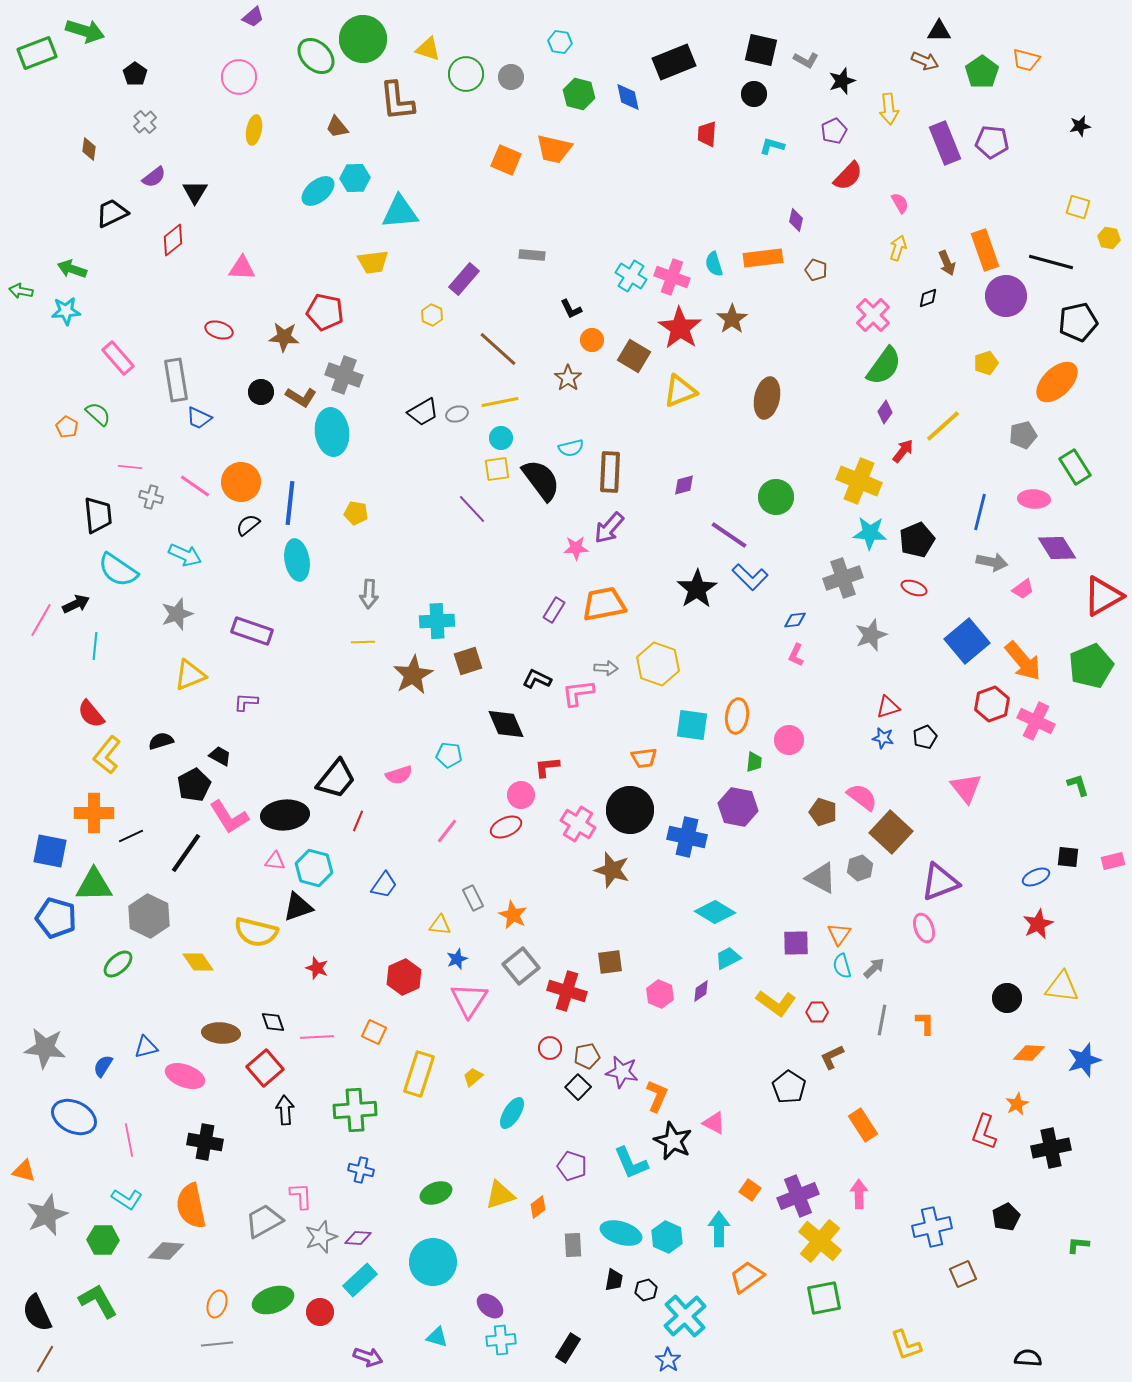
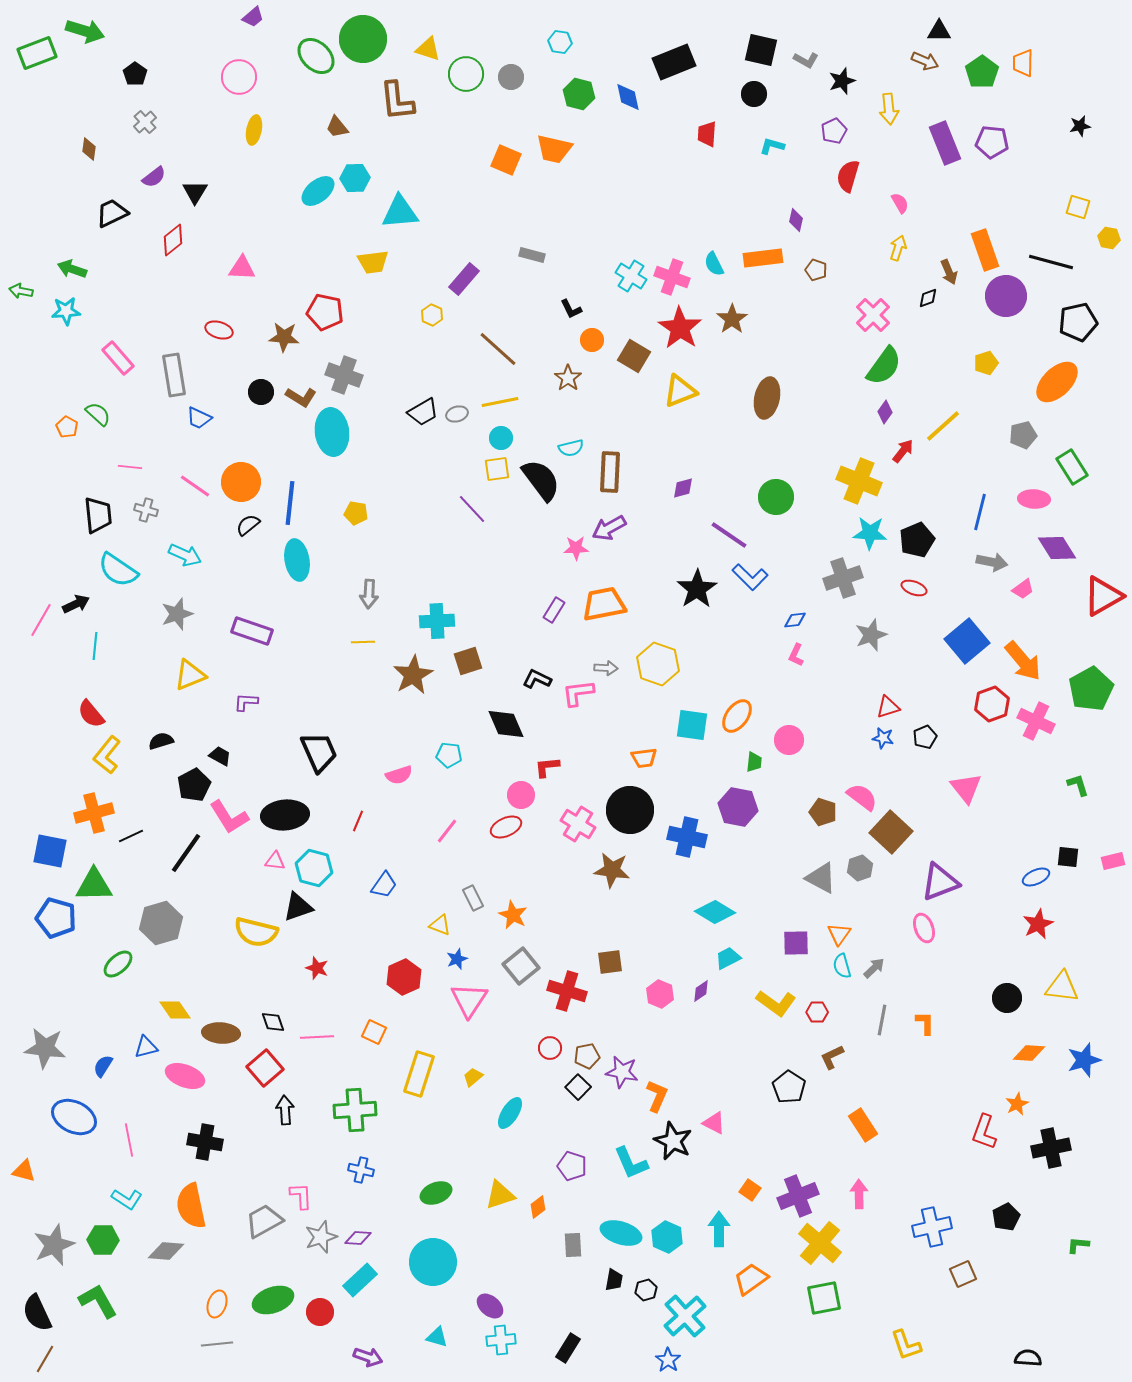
orange trapezoid at (1026, 60): moved 3 px left, 3 px down; rotated 76 degrees clockwise
red semicircle at (848, 176): rotated 152 degrees clockwise
gray rectangle at (532, 255): rotated 10 degrees clockwise
brown arrow at (947, 263): moved 2 px right, 9 px down
cyan semicircle at (714, 264): rotated 10 degrees counterclockwise
gray rectangle at (176, 380): moved 2 px left, 5 px up
green rectangle at (1075, 467): moved 3 px left
purple diamond at (684, 485): moved 1 px left, 3 px down
gray cross at (151, 497): moved 5 px left, 13 px down
purple arrow at (609, 528): rotated 20 degrees clockwise
green pentagon at (1091, 666): moved 23 px down; rotated 6 degrees counterclockwise
orange ellipse at (737, 716): rotated 28 degrees clockwise
black trapezoid at (336, 779): moved 17 px left, 27 px up; rotated 63 degrees counterclockwise
orange cross at (94, 813): rotated 15 degrees counterclockwise
brown star at (612, 870): rotated 9 degrees counterclockwise
gray hexagon at (149, 916): moved 12 px right, 7 px down; rotated 18 degrees clockwise
yellow triangle at (440, 925): rotated 15 degrees clockwise
yellow diamond at (198, 962): moved 23 px left, 48 px down
cyan ellipse at (512, 1113): moved 2 px left
gray star at (47, 1215): moved 7 px right, 30 px down
yellow cross at (820, 1241): moved 2 px down
orange trapezoid at (747, 1277): moved 4 px right, 2 px down
